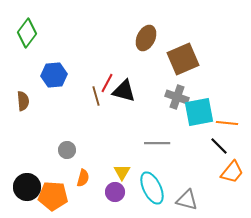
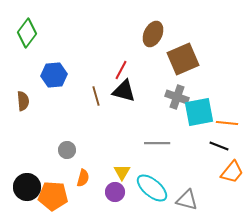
brown ellipse: moved 7 px right, 4 px up
red line: moved 14 px right, 13 px up
black line: rotated 24 degrees counterclockwise
cyan ellipse: rotated 24 degrees counterclockwise
